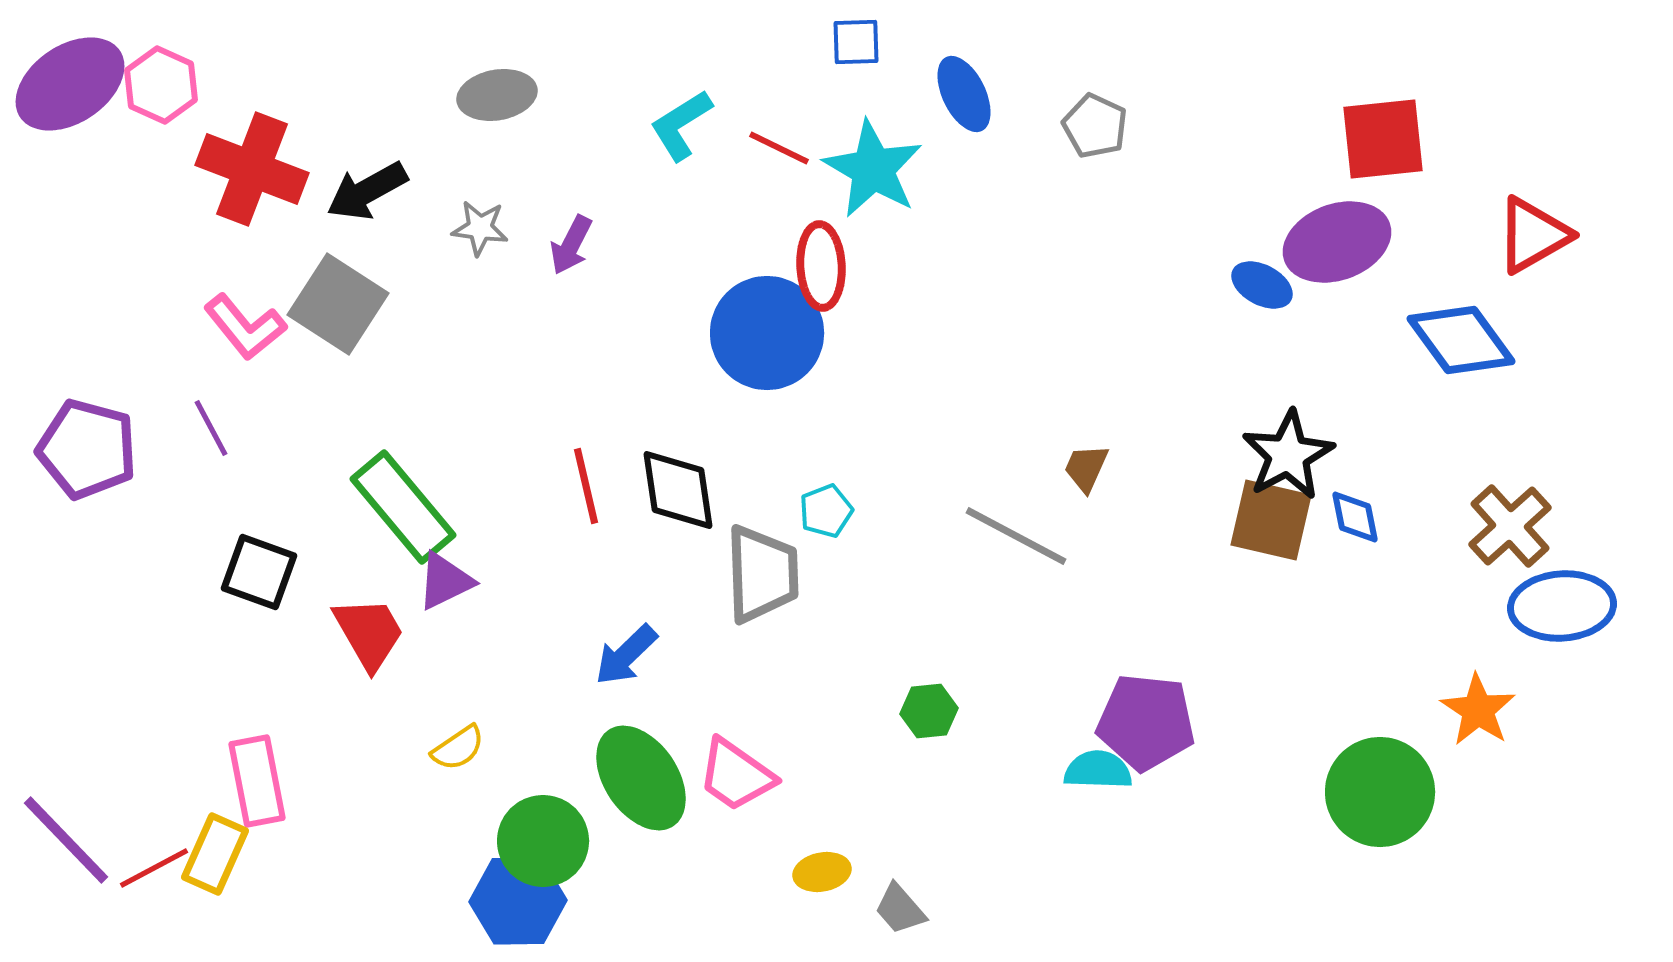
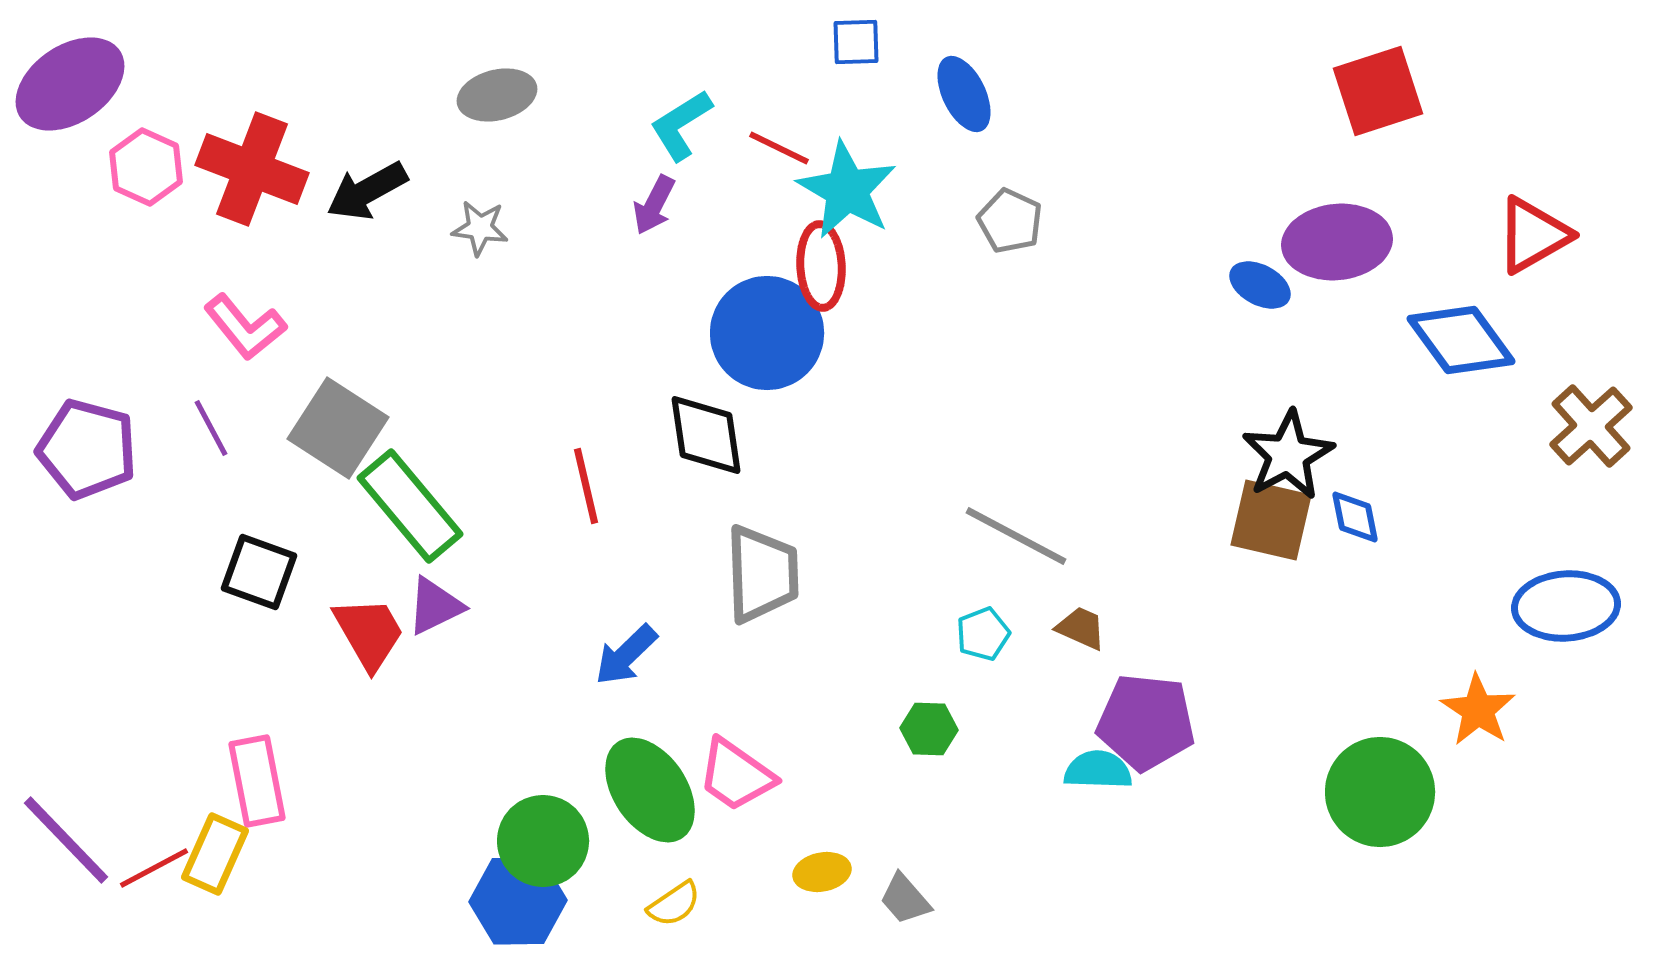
pink hexagon at (161, 85): moved 15 px left, 82 px down
gray ellipse at (497, 95): rotated 4 degrees counterclockwise
gray pentagon at (1095, 126): moved 85 px left, 95 px down
red square at (1383, 139): moved 5 px left, 48 px up; rotated 12 degrees counterclockwise
cyan star at (873, 169): moved 26 px left, 21 px down
purple ellipse at (1337, 242): rotated 14 degrees clockwise
purple arrow at (571, 245): moved 83 px right, 40 px up
blue ellipse at (1262, 285): moved 2 px left
gray square at (338, 304): moved 124 px down
brown trapezoid at (1086, 468): moved 5 px left, 160 px down; rotated 90 degrees clockwise
black diamond at (678, 490): moved 28 px right, 55 px up
green rectangle at (403, 507): moved 7 px right, 1 px up
cyan pentagon at (826, 511): moved 157 px right, 123 px down
brown cross at (1510, 526): moved 81 px right, 100 px up
purple triangle at (445, 581): moved 10 px left, 25 px down
blue ellipse at (1562, 606): moved 4 px right
green hexagon at (929, 711): moved 18 px down; rotated 8 degrees clockwise
yellow semicircle at (458, 748): moved 216 px right, 156 px down
green ellipse at (641, 778): moved 9 px right, 12 px down
gray trapezoid at (900, 909): moved 5 px right, 10 px up
